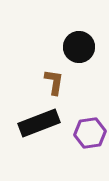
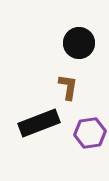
black circle: moved 4 px up
brown L-shape: moved 14 px right, 5 px down
